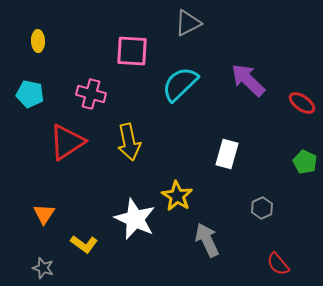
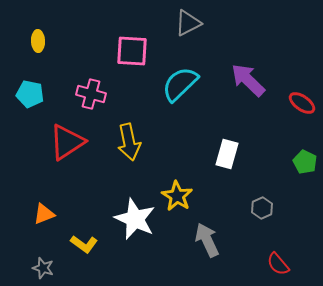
orange triangle: rotated 35 degrees clockwise
